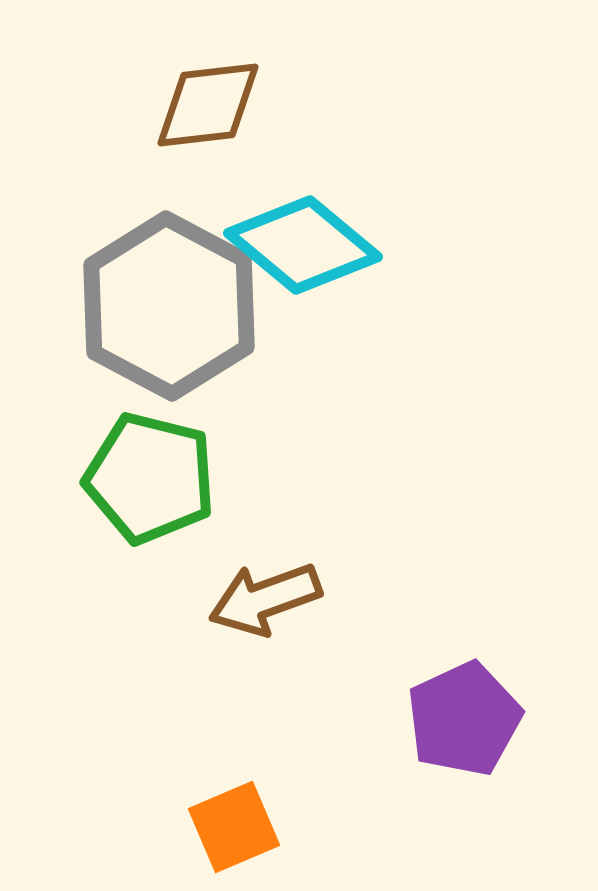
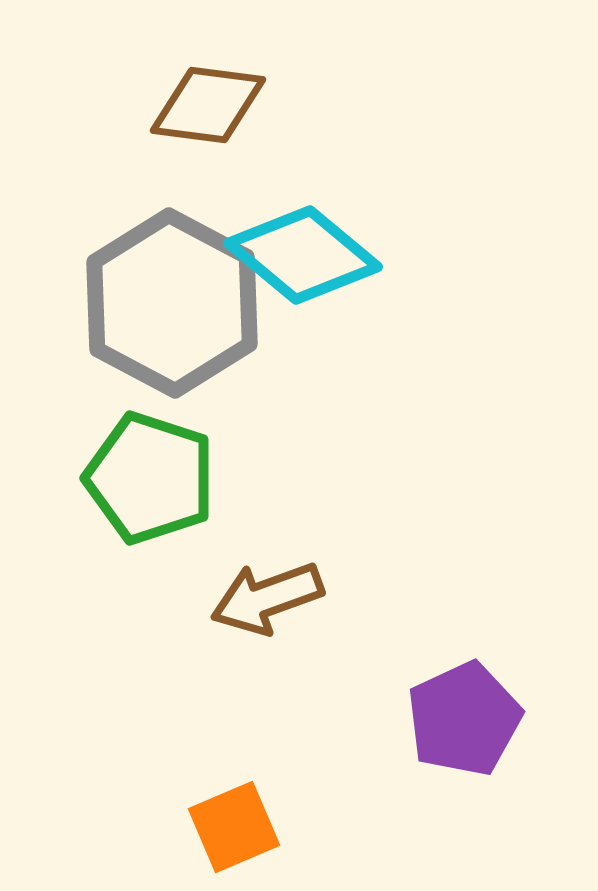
brown diamond: rotated 14 degrees clockwise
cyan diamond: moved 10 px down
gray hexagon: moved 3 px right, 3 px up
green pentagon: rotated 4 degrees clockwise
brown arrow: moved 2 px right, 1 px up
